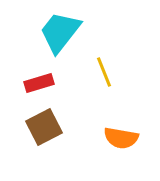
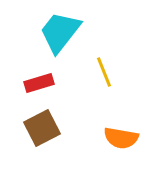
brown square: moved 2 px left, 1 px down
